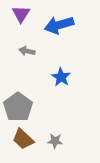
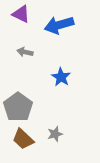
purple triangle: rotated 36 degrees counterclockwise
gray arrow: moved 2 px left, 1 px down
gray star: moved 7 px up; rotated 21 degrees counterclockwise
